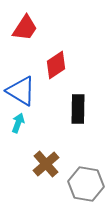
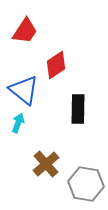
red trapezoid: moved 3 px down
blue triangle: moved 3 px right, 1 px up; rotated 8 degrees clockwise
